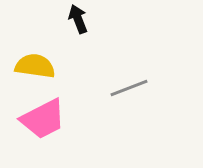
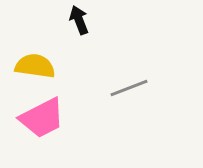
black arrow: moved 1 px right, 1 px down
pink trapezoid: moved 1 px left, 1 px up
